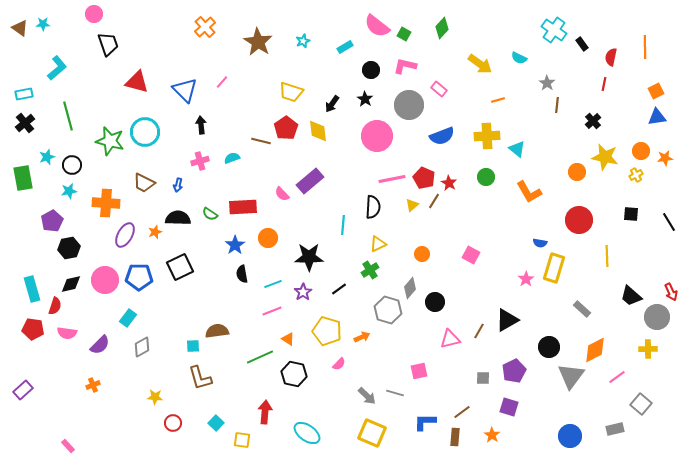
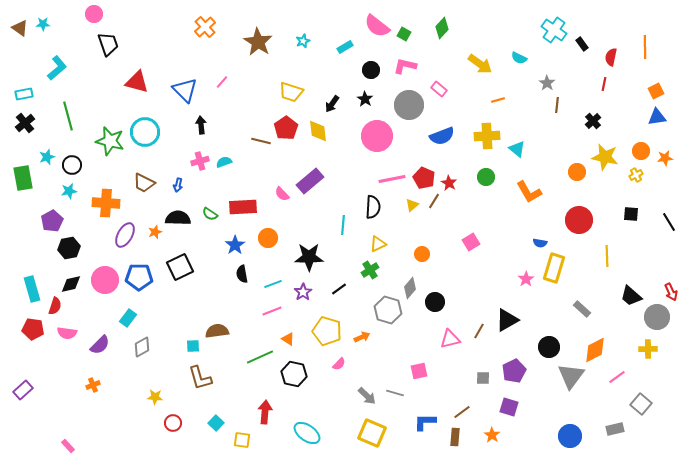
cyan semicircle at (232, 158): moved 8 px left, 4 px down
pink square at (471, 255): moved 13 px up; rotated 30 degrees clockwise
